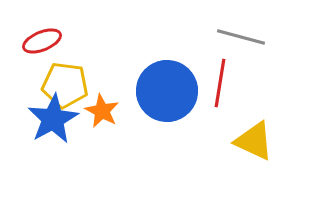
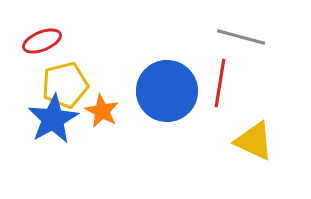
yellow pentagon: rotated 21 degrees counterclockwise
